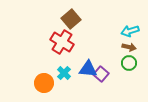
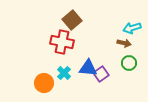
brown square: moved 1 px right, 1 px down
cyan arrow: moved 2 px right, 3 px up
red cross: rotated 20 degrees counterclockwise
brown arrow: moved 5 px left, 4 px up
blue triangle: moved 1 px up
purple square: rotated 14 degrees clockwise
